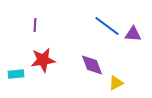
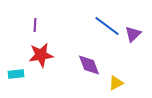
purple triangle: rotated 48 degrees counterclockwise
red star: moved 2 px left, 5 px up
purple diamond: moved 3 px left
